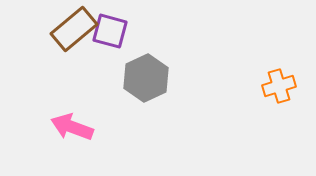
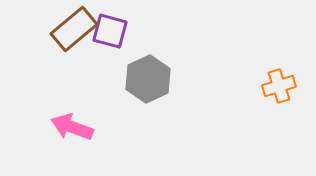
gray hexagon: moved 2 px right, 1 px down
